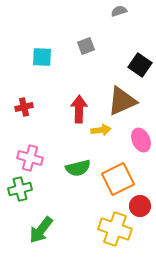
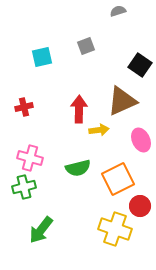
gray semicircle: moved 1 px left
cyan square: rotated 15 degrees counterclockwise
yellow arrow: moved 2 px left
green cross: moved 4 px right, 2 px up
